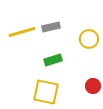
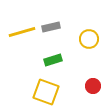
yellow square: rotated 8 degrees clockwise
